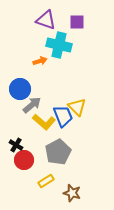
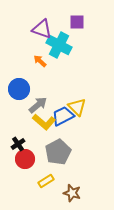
purple triangle: moved 4 px left, 9 px down
cyan cross: rotated 15 degrees clockwise
orange arrow: rotated 120 degrees counterclockwise
blue circle: moved 1 px left
gray arrow: moved 6 px right
blue trapezoid: rotated 95 degrees counterclockwise
black cross: moved 2 px right, 1 px up; rotated 24 degrees clockwise
red circle: moved 1 px right, 1 px up
